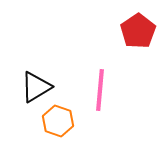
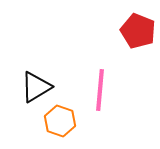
red pentagon: rotated 16 degrees counterclockwise
orange hexagon: moved 2 px right
